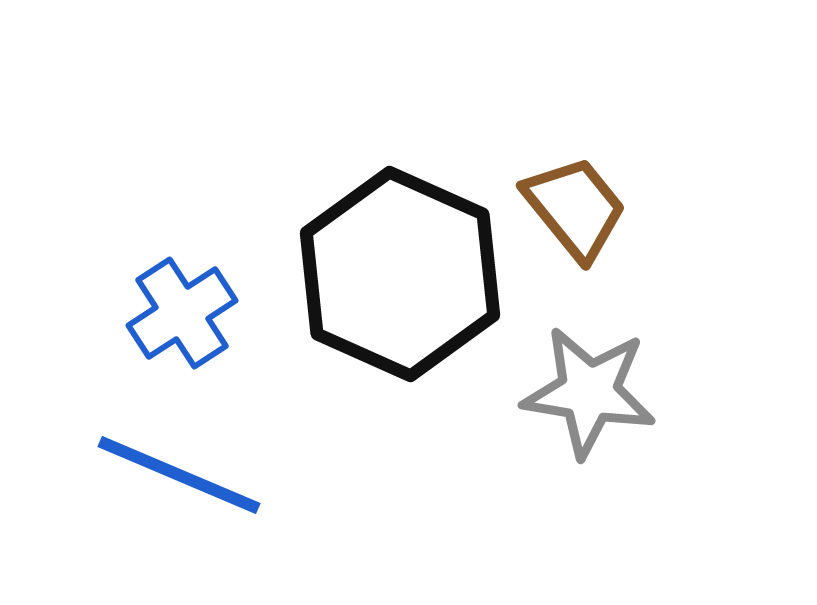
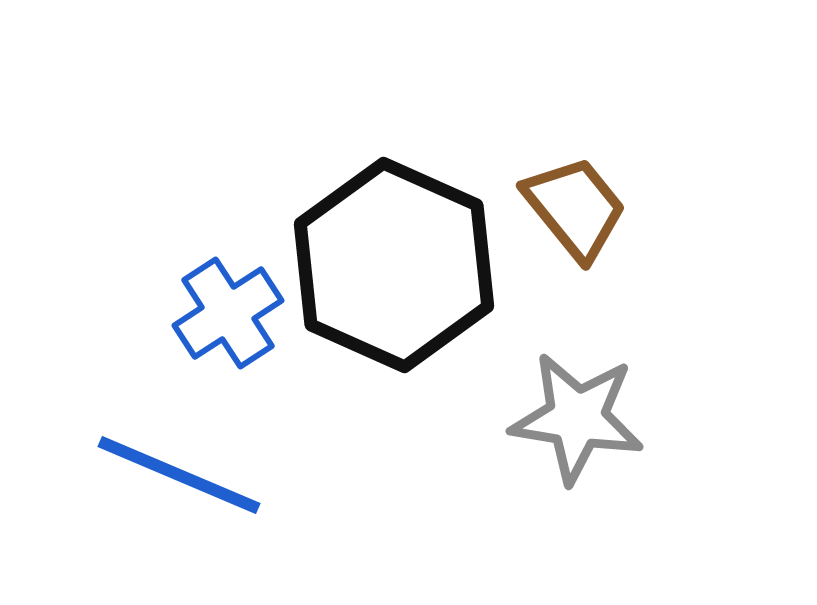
black hexagon: moved 6 px left, 9 px up
blue cross: moved 46 px right
gray star: moved 12 px left, 26 px down
